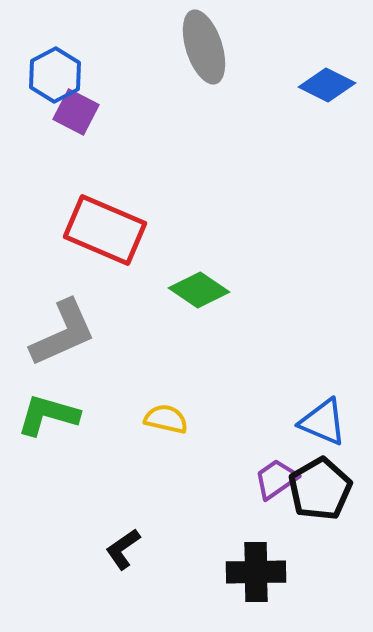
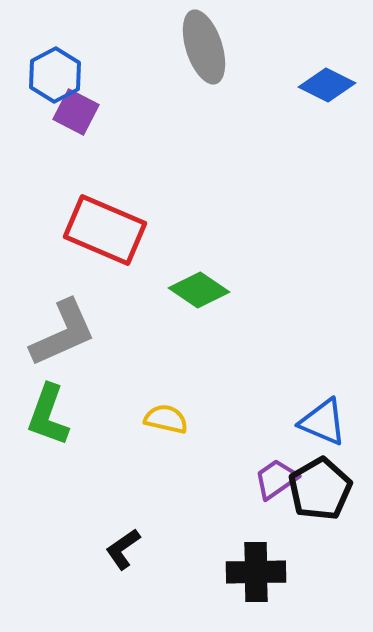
green L-shape: rotated 86 degrees counterclockwise
